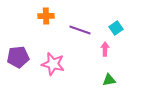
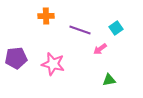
pink arrow: moved 5 px left; rotated 128 degrees counterclockwise
purple pentagon: moved 2 px left, 1 px down
